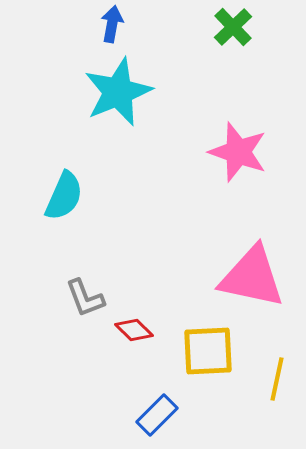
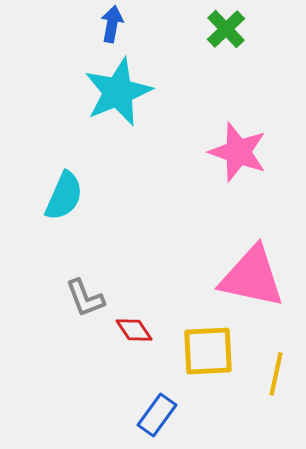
green cross: moved 7 px left, 2 px down
red diamond: rotated 12 degrees clockwise
yellow line: moved 1 px left, 5 px up
blue rectangle: rotated 9 degrees counterclockwise
